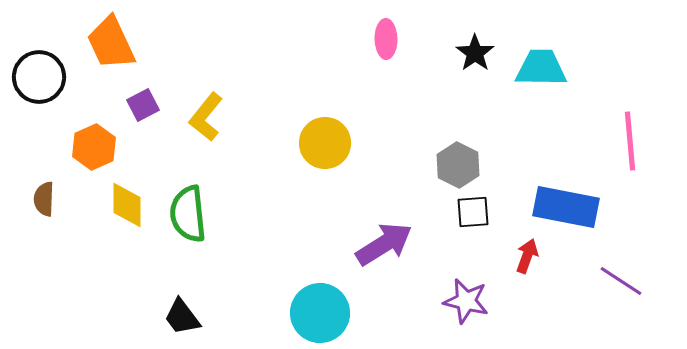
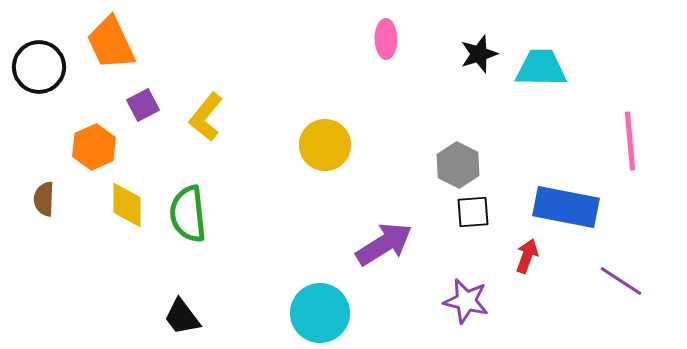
black star: moved 4 px right, 1 px down; rotated 18 degrees clockwise
black circle: moved 10 px up
yellow circle: moved 2 px down
